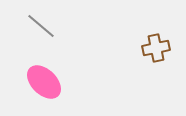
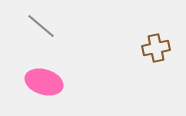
pink ellipse: rotated 27 degrees counterclockwise
